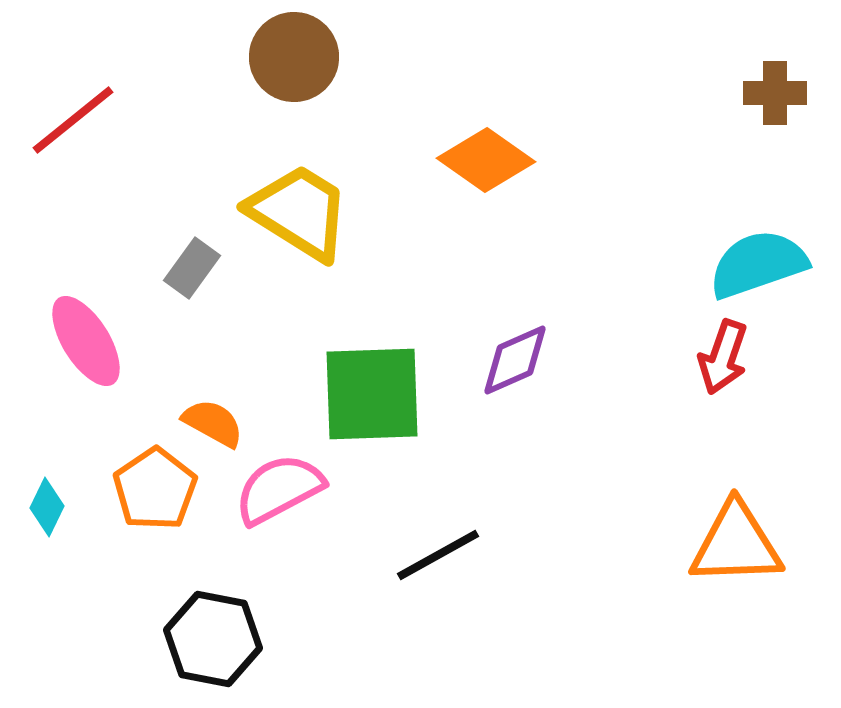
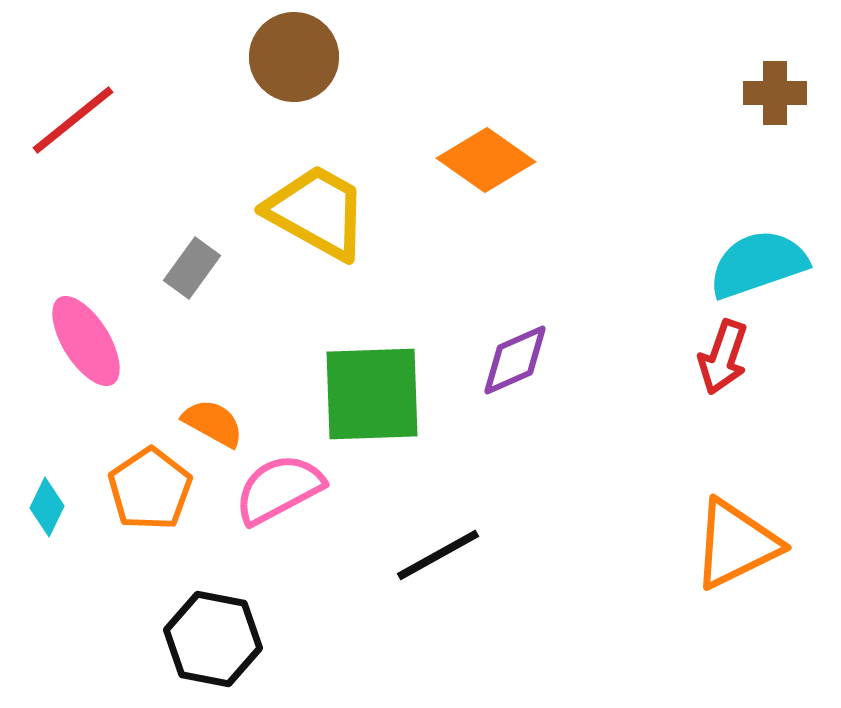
yellow trapezoid: moved 18 px right; rotated 3 degrees counterclockwise
orange pentagon: moved 5 px left
orange triangle: rotated 24 degrees counterclockwise
